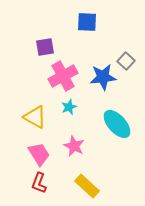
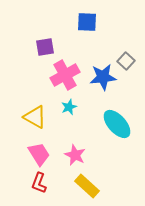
pink cross: moved 2 px right, 1 px up
pink star: moved 1 px right, 9 px down
